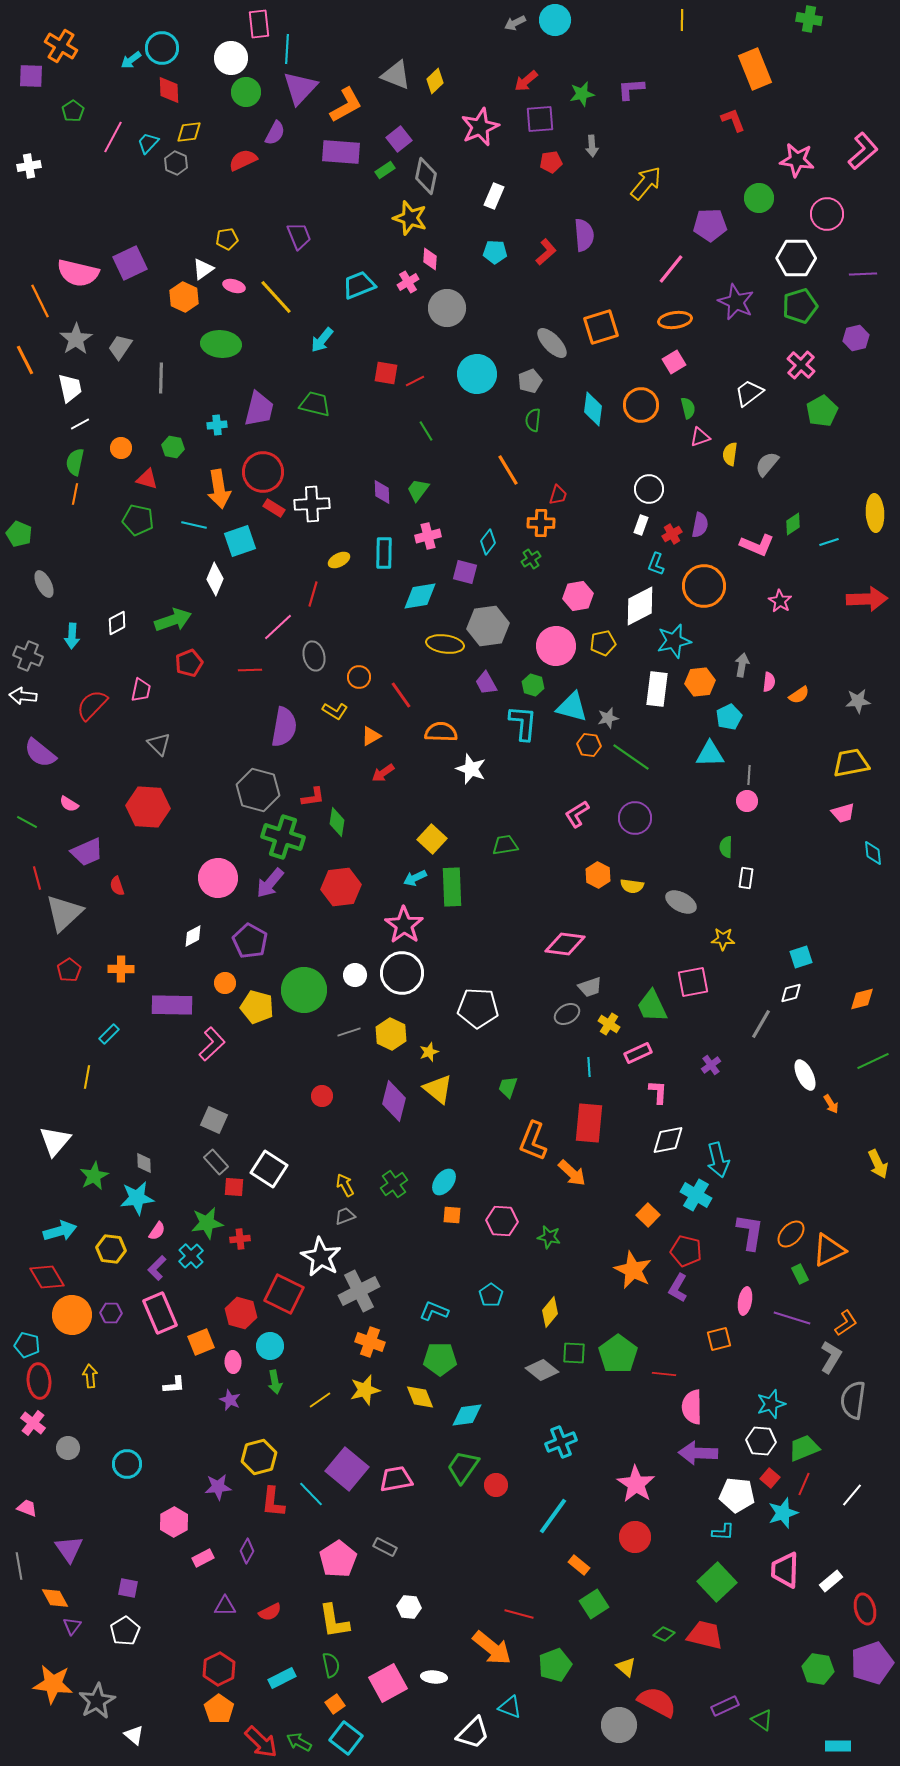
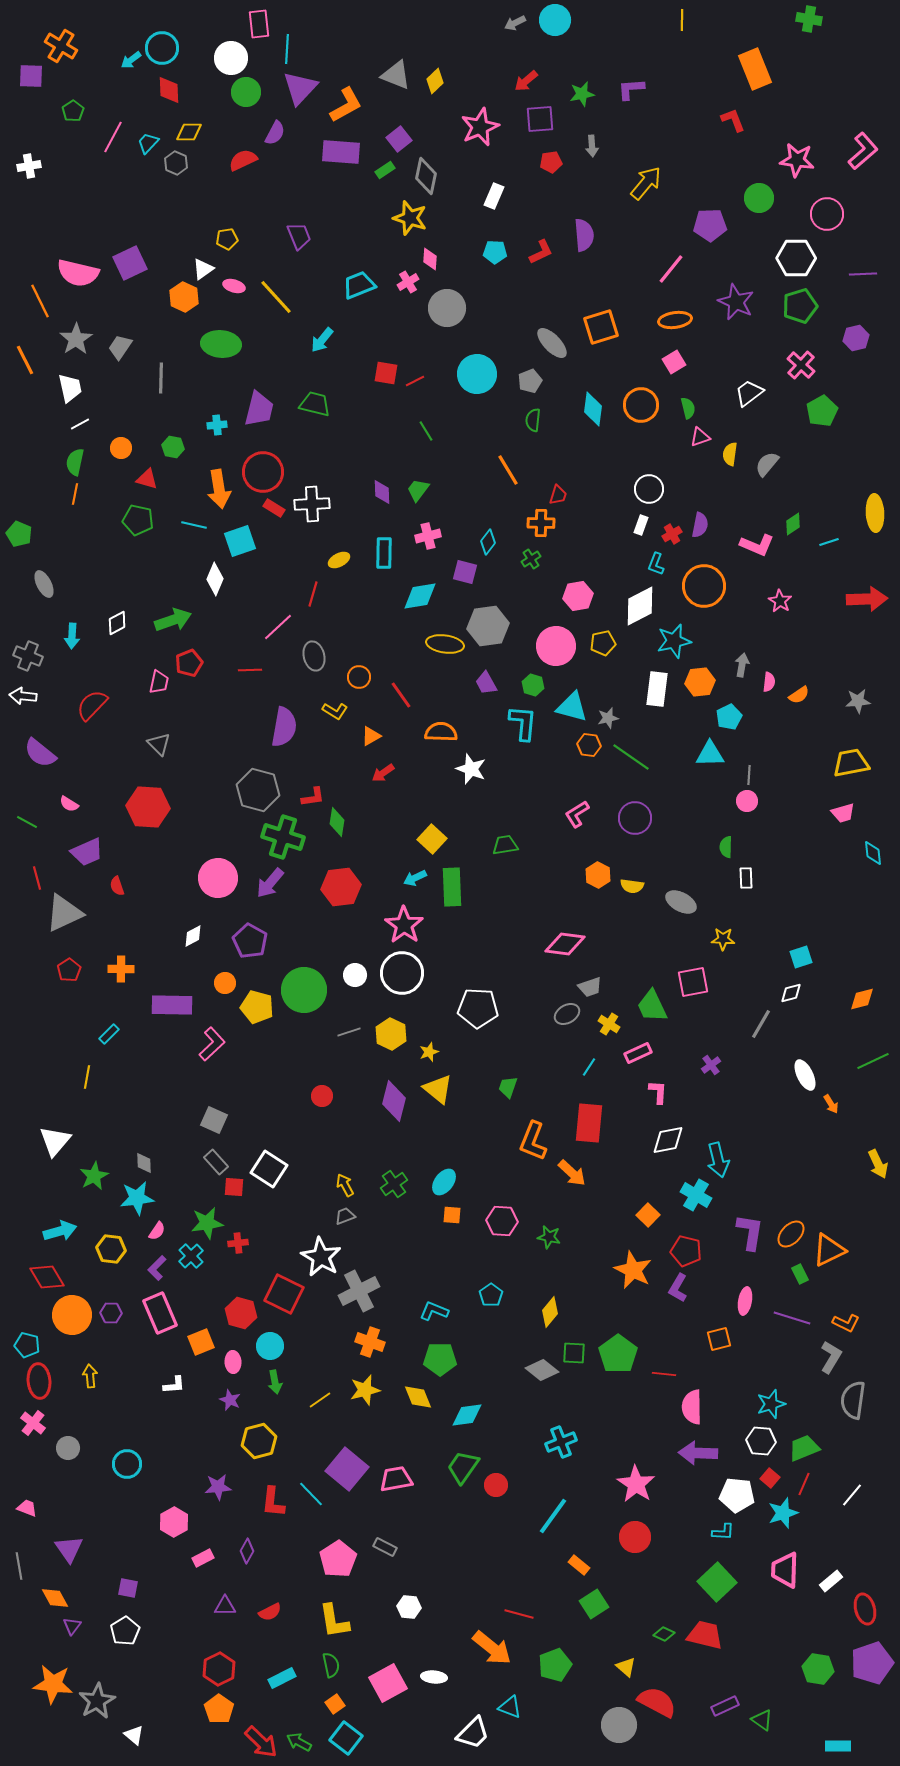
yellow diamond at (189, 132): rotated 8 degrees clockwise
red L-shape at (546, 252): moved 5 px left; rotated 16 degrees clockwise
pink trapezoid at (141, 690): moved 18 px right, 8 px up
white rectangle at (746, 878): rotated 10 degrees counterclockwise
gray triangle at (64, 913): rotated 18 degrees clockwise
cyan line at (589, 1067): rotated 36 degrees clockwise
red cross at (240, 1239): moved 2 px left, 4 px down
orange L-shape at (846, 1323): rotated 60 degrees clockwise
yellow diamond at (420, 1397): moved 2 px left
yellow hexagon at (259, 1457): moved 16 px up
